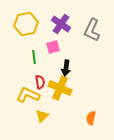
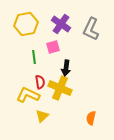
gray L-shape: moved 1 px left, 1 px up
